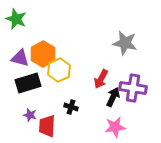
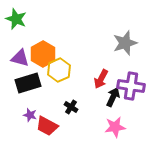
gray star: rotated 30 degrees counterclockwise
purple cross: moved 2 px left, 2 px up
black cross: rotated 16 degrees clockwise
red trapezoid: rotated 65 degrees counterclockwise
